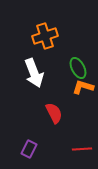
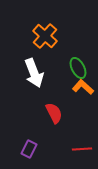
orange cross: rotated 30 degrees counterclockwise
orange L-shape: rotated 25 degrees clockwise
